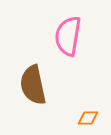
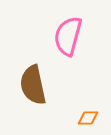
pink semicircle: rotated 6 degrees clockwise
